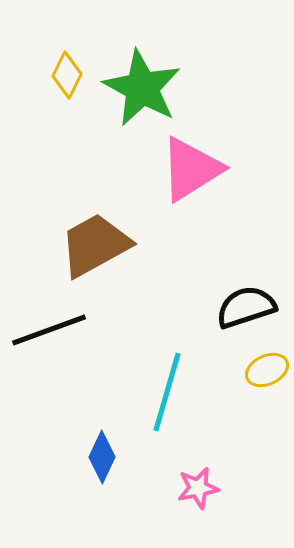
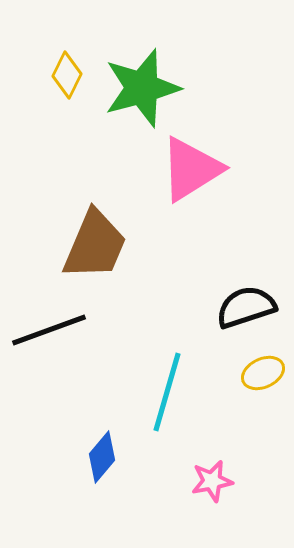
green star: rotated 28 degrees clockwise
brown trapezoid: rotated 142 degrees clockwise
yellow ellipse: moved 4 px left, 3 px down
blue diamond: rotated 15 degrees clockwise
pink star: moved 14 px right, 7 px up
